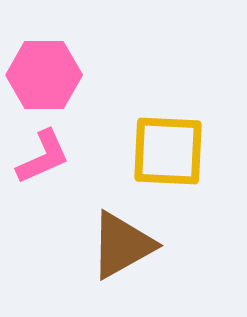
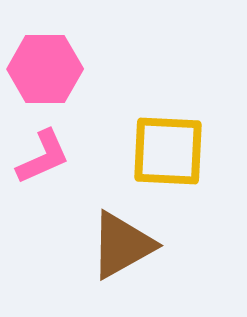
pink hexagon: moved 1 px right, 6 px up
